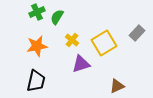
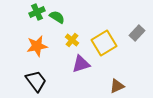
green semicircle: rotated 91 degrees clockwise
black trapezoid: rotated 50 degrees counterclockwise
